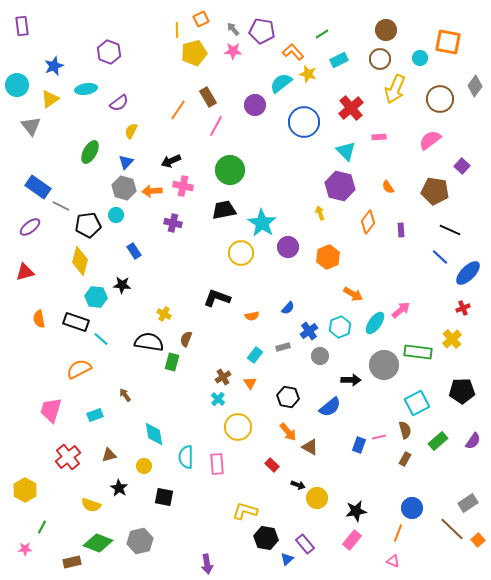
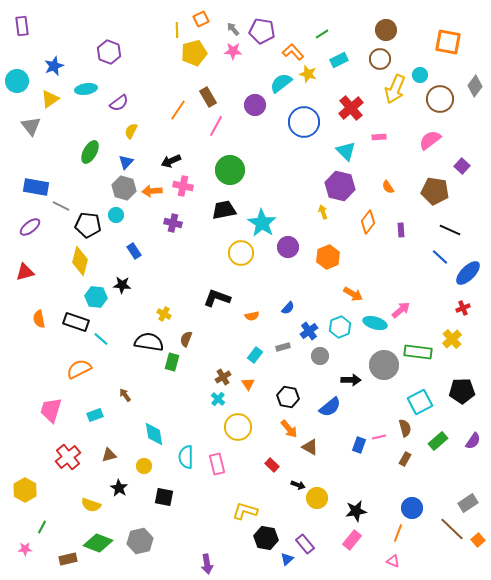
cyan circle at (420, 58): moved 17 px down
cyan circle at (17, 85): moved 4 px up
blue rectangle at (38, 187): moved 2 px left; rotated 25 degrees counterclockwise
yellow arrow at (320, 213): moved 3 px right, 1 px up
black pentagon at (88, 225): rotated 15 degrees clockwise
cyan ellipse at (375, 323): rotated 70 degrees clockwise
orange triangle at (250, 383): moved 2 px left, 1 px down
cyan square at (417, 403): moved 3 px right, 1 px up
brown semicircle at (405, 430): moved 2 px up
orange arrow at (288, 432): moved 1 px right, 3 px up
pink rectangle at (217, 464): rotated 10 degrees counterclockwise
brown rectangle at (72, 562): moved 4 px left, 3 px up
